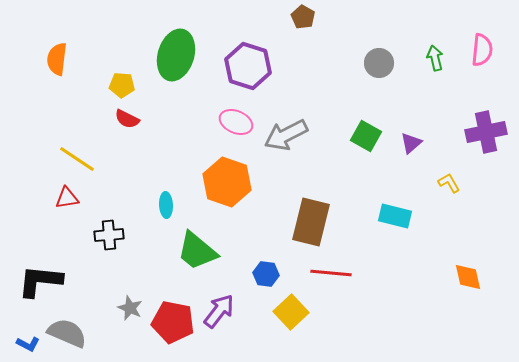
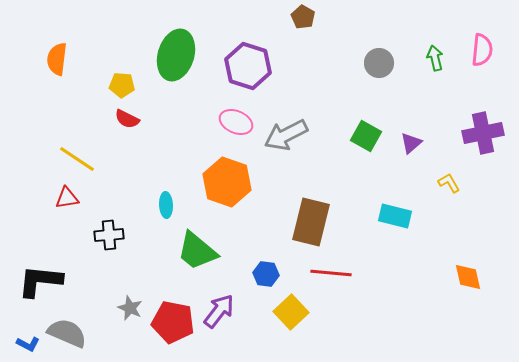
purple cross: moved 3 px left, 1 px down
